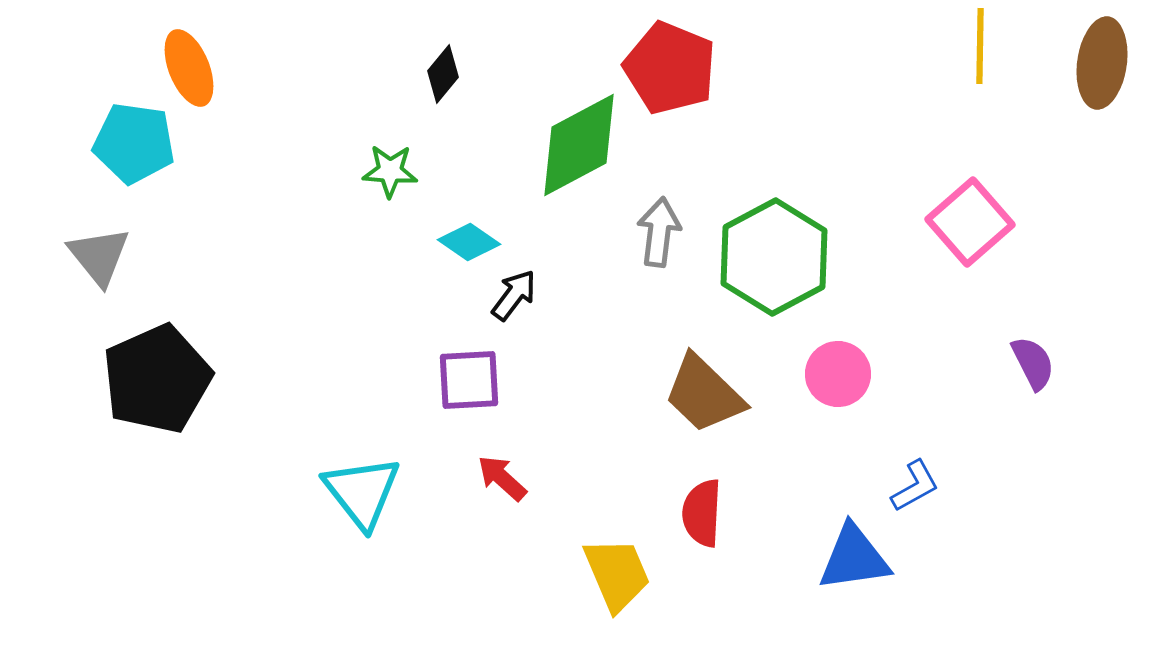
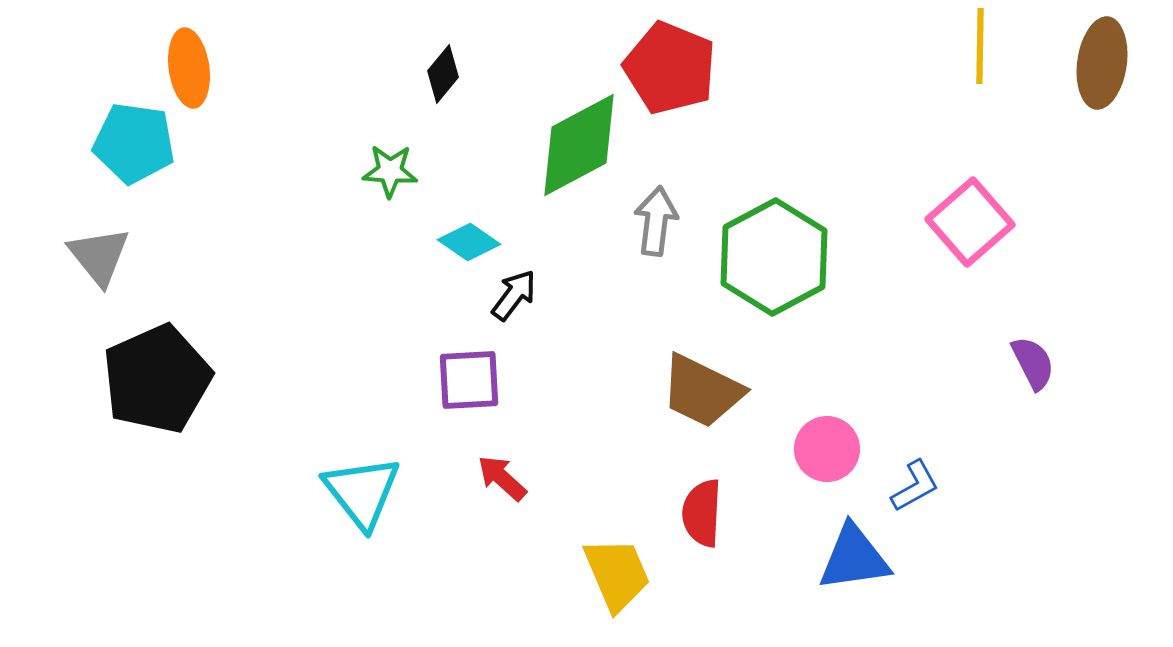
orange ellipse: rotated 14 degrees clockwise
gray arrow: moved 3 px left, 11 px up
pink circle: moved 11 px left, 75 px down
brown trapezoid: moved 2 px left, 3 px up; rotated 18 degrees counterclockwise
